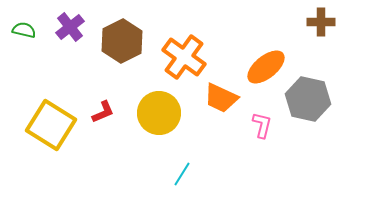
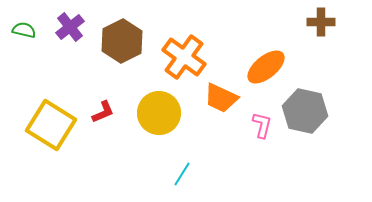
gray hexagon: moved 3 px left, 12 px down
